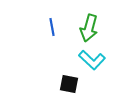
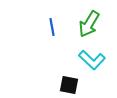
green arrow: moved 4 px up; rotated 16 degrees clockwise
black square: moved 1 px down
